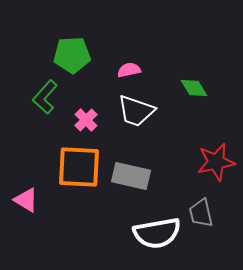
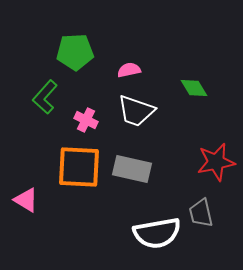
green pentagon: moved 3 px right, 3 px up
pink cross: rotated 20 degrees counterclockwise
gray rectangle: moved 1 px right, 7 px up
